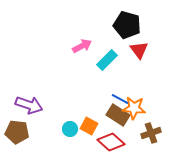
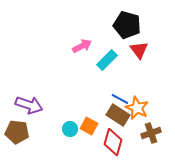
orange star: moved 3 px right; rotated 20 degrees clockwise
red diamond: moved 2 px right; rotated 64 degrees clockwise
